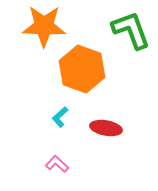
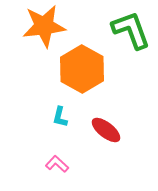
orange star: rotated 9 degrees counterclockwise
orange hexagon: rotated 9 degrees clockwise
cyan L-shape: rotated 35 degrees counterclockwise
red ellipse: moved 2 px down; rotated 28 degrees clockwise
